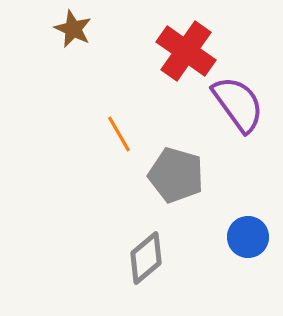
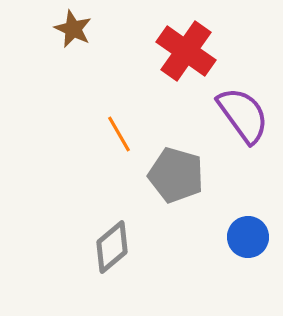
purple semicircle: moved 5 px right, 11 px down
gray diamond: moved 34 px left, 11 px up
